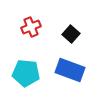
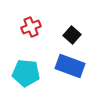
black square: moved 1 px right, 1 px down
blue rectangle: moved 4 px up
